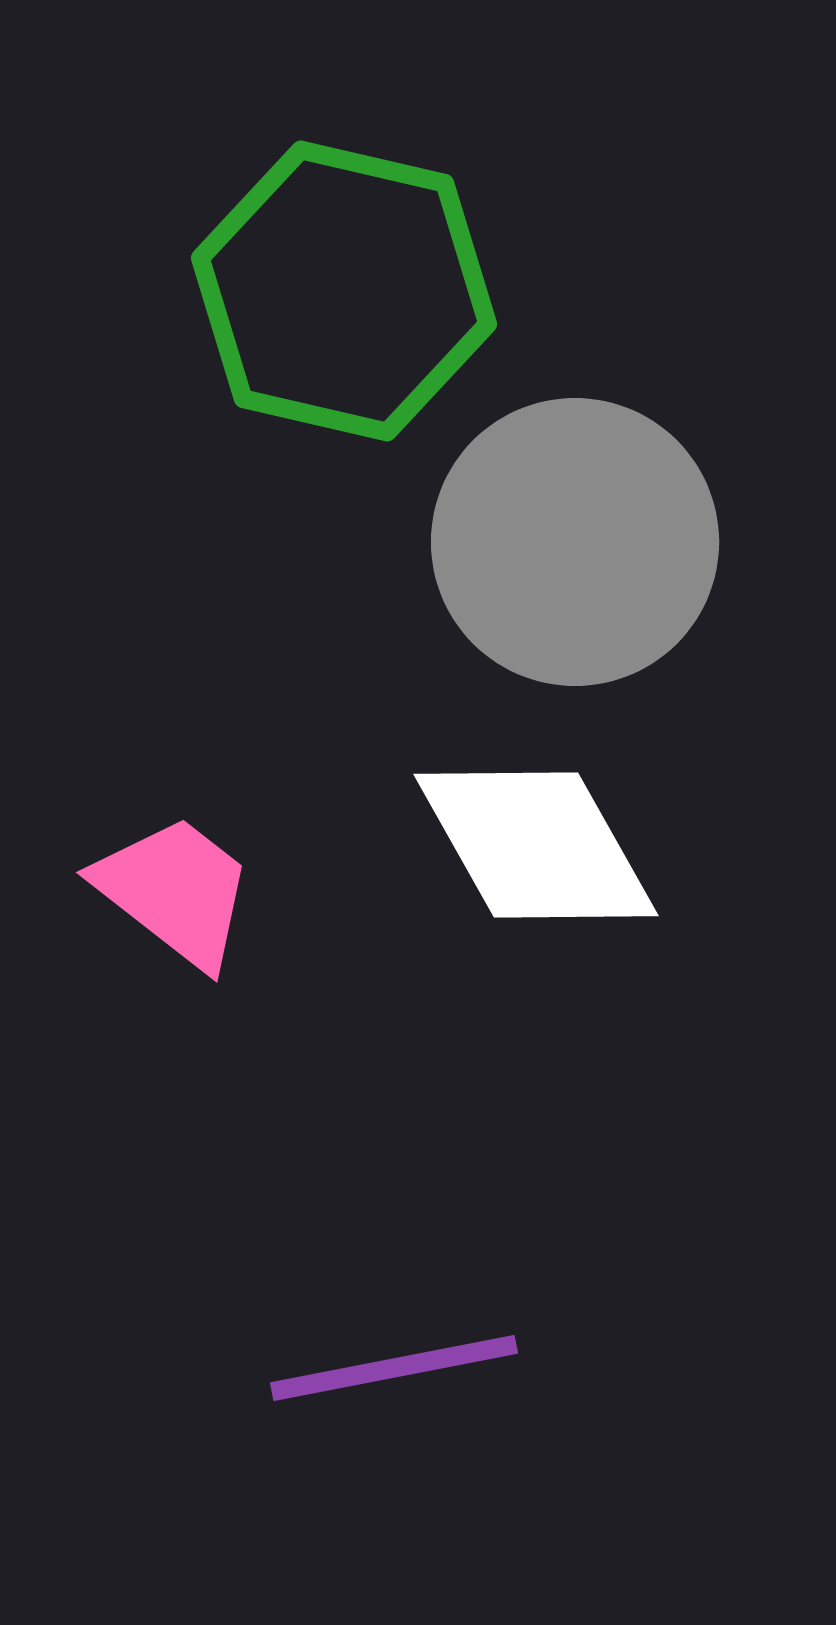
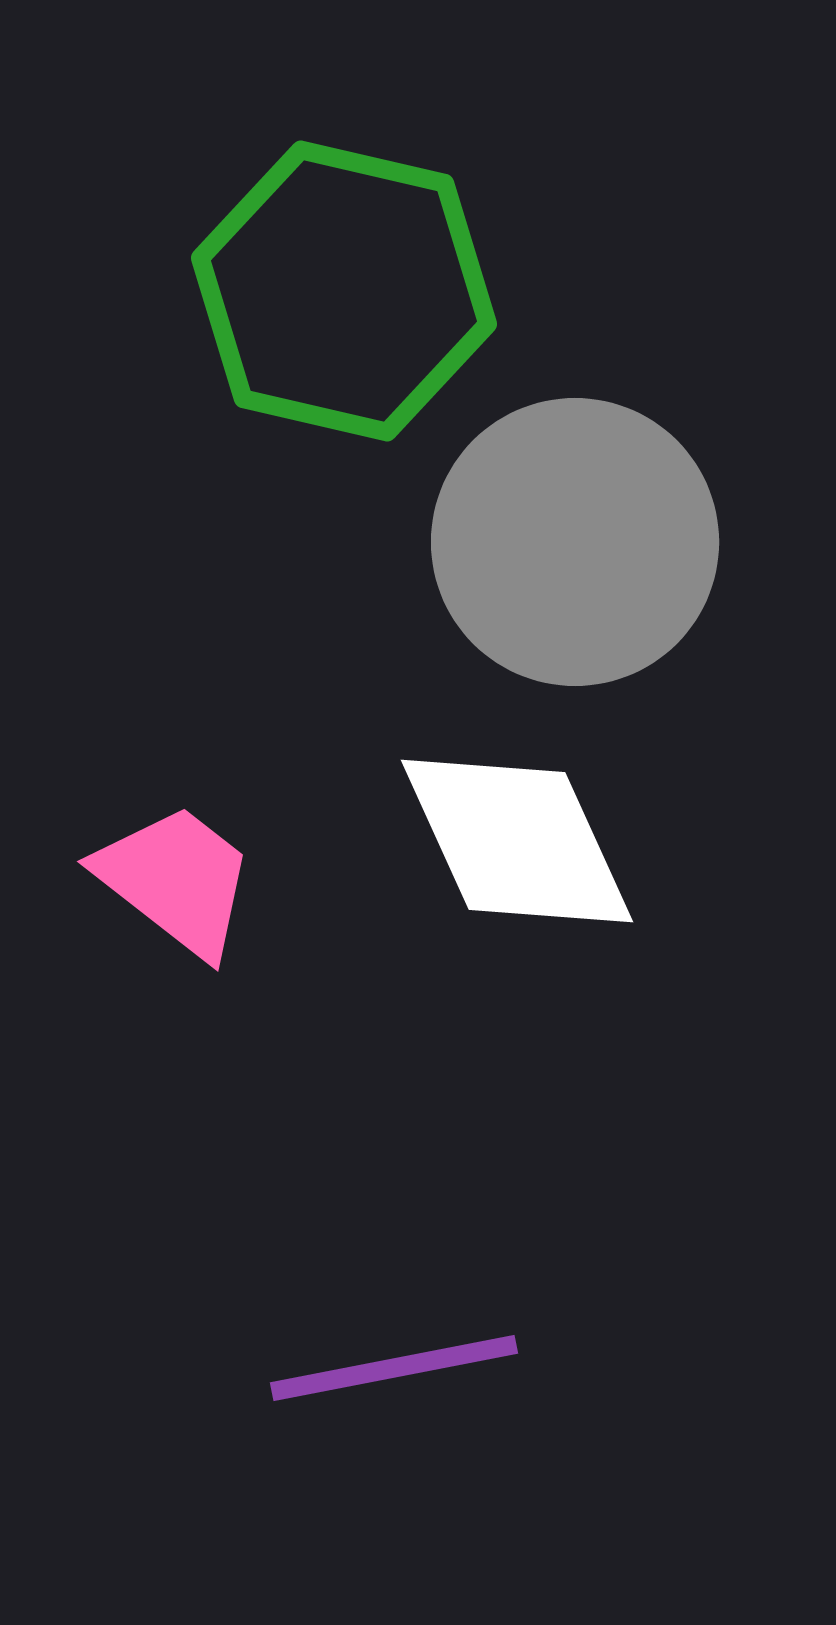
white diamond: moved 19 px left, 4 px up; rotated 5 degrees clockwise
pink trapezoid: moved 1 px right, 11 px up
